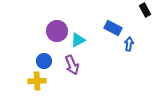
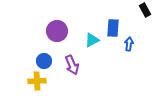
blue rectangle: rotated 66 degrees clockwise
cyan triangle: moved 14 px right
